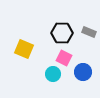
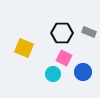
yellow square: moved 1 px up
